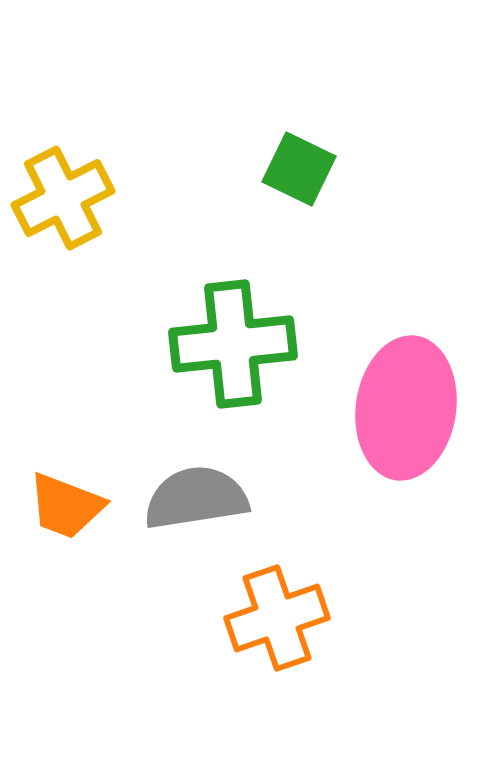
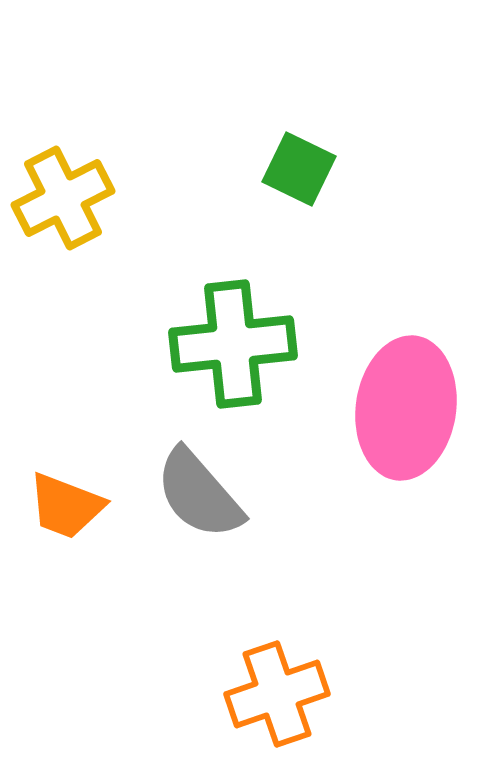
gray semicircle: moved 3 px right, 4 px up; rotated 122 degrees counterclockwise
orange cross: moved 76 px down
